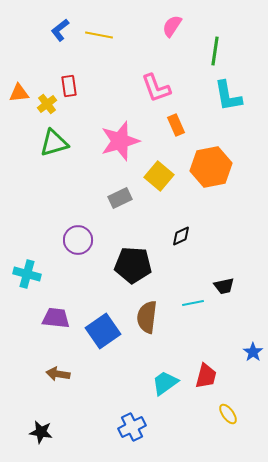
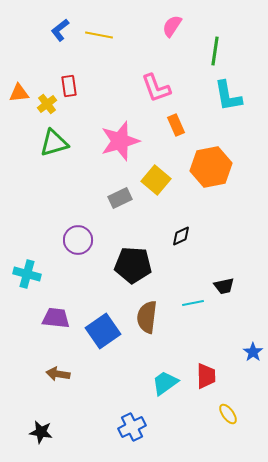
yellow square: moved 3 px left, 4 px down
red trapezoid: rotated 16 degrees counterclockwise
